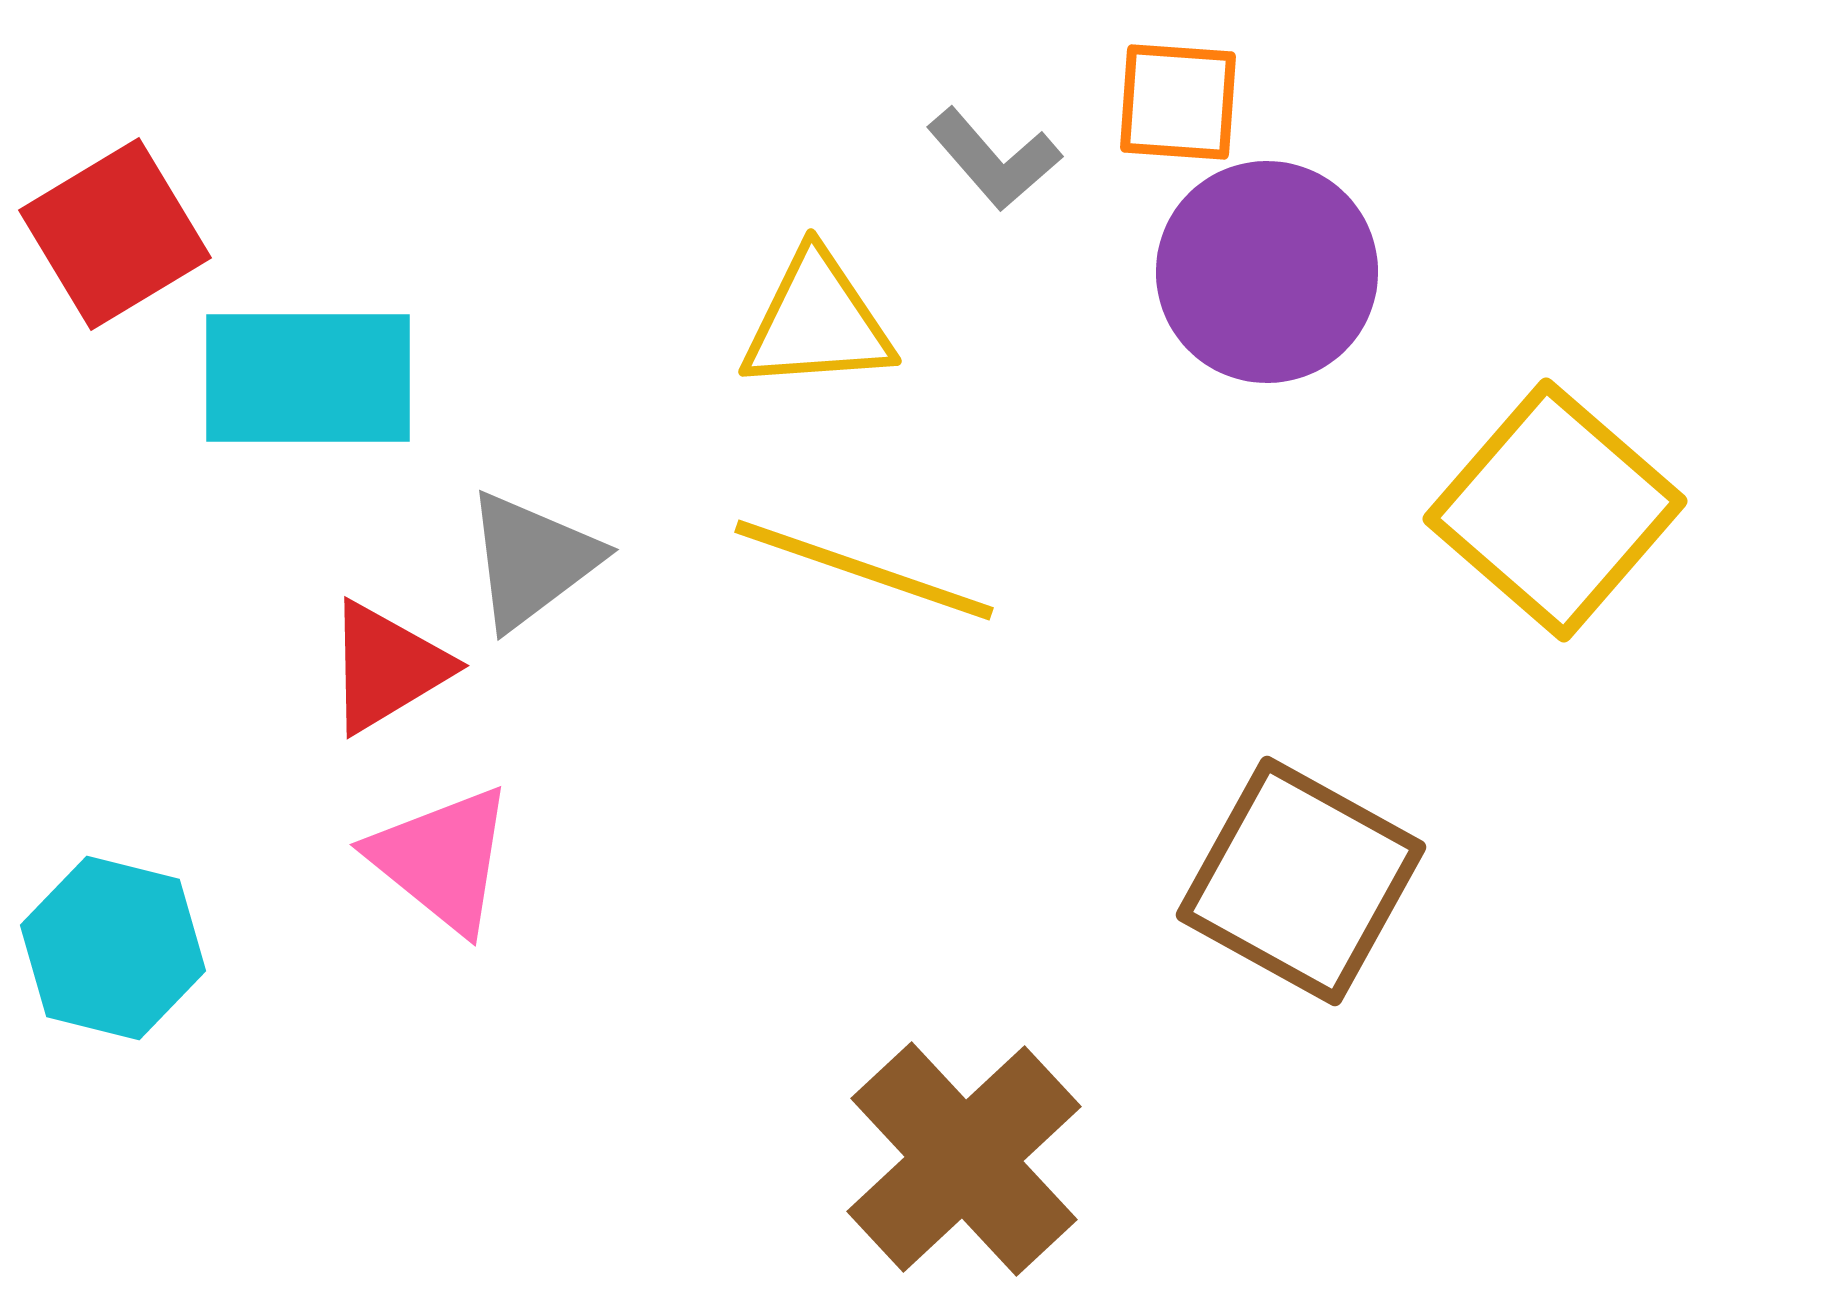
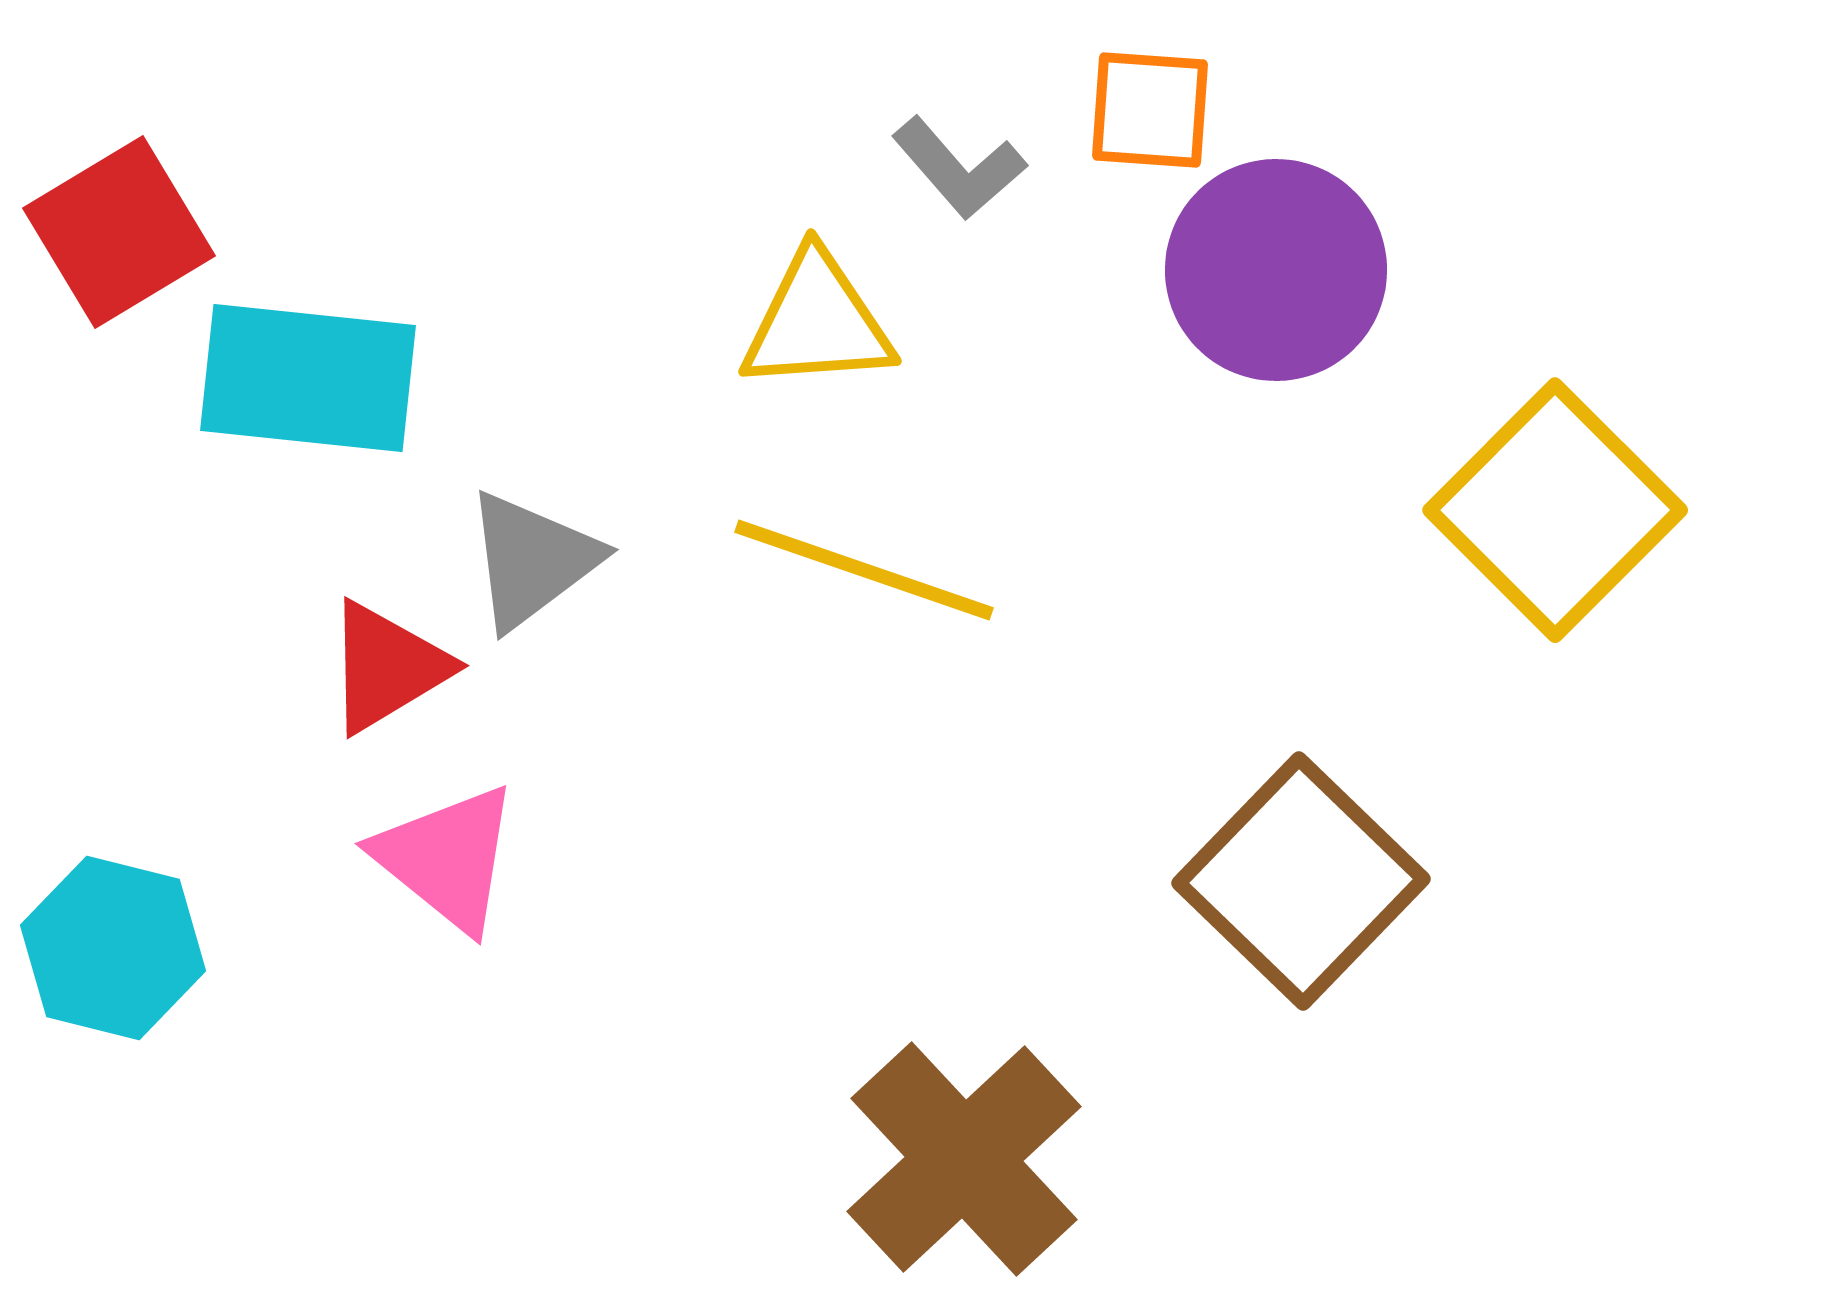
orange square: moved 28 px left, 8 px down
gray L-shape: moved 35 px left, 9 px down
red square: moved 4 px right, 2 px up
purple circle: moved 9 px right, 2 px up
cyan rectangle: rotated 6 degrees clockwise
yellow square: rotated 4 degrees clockwise
pink triangle: moved 5 px right, 1 px up
brown square: rotated 15 degrees clockwise
